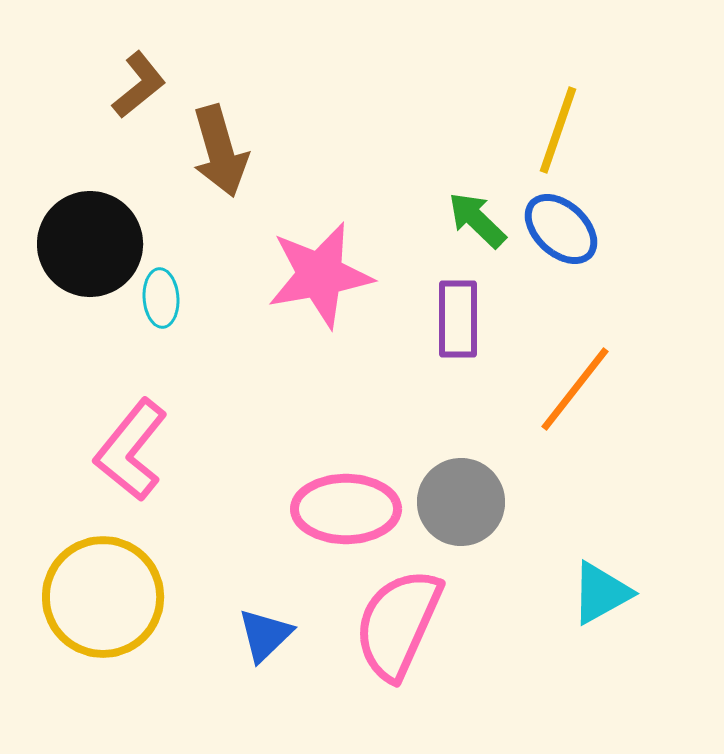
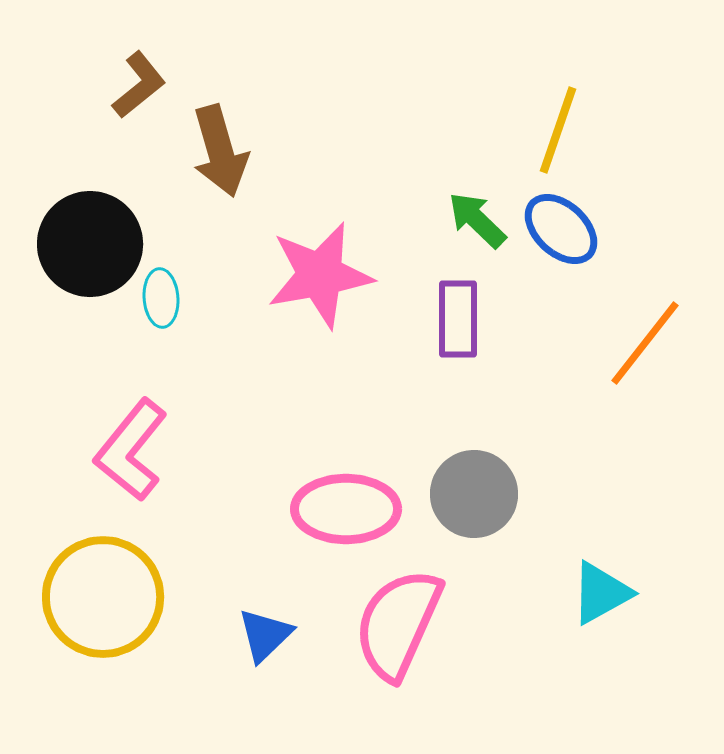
orange line: moved 70 px right, 46 px up
gray circle: moved 13 px right, 8 px up
